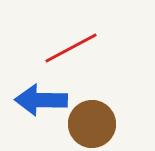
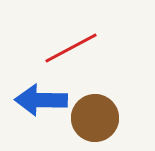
brown circle: moved 3 px right, 6 px up
